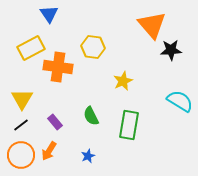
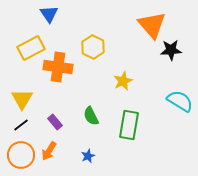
yellow hexagon: rotated 20 degrees clockwise
